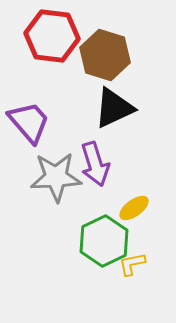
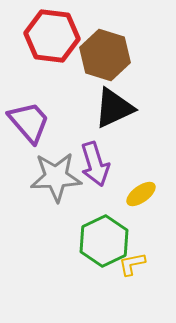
yellow ellipse: moved 7 px right, 14 px up
